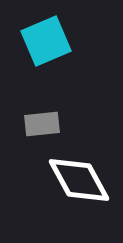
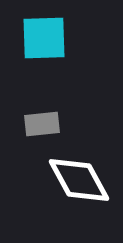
cyan square: moved 2 px left, 3 px up; rotated 21 degrees clockwise
